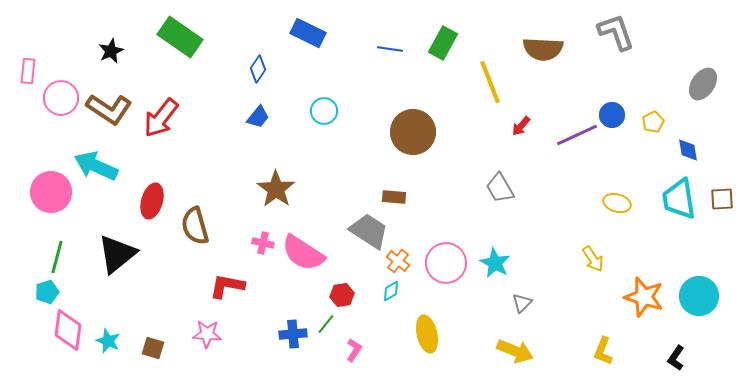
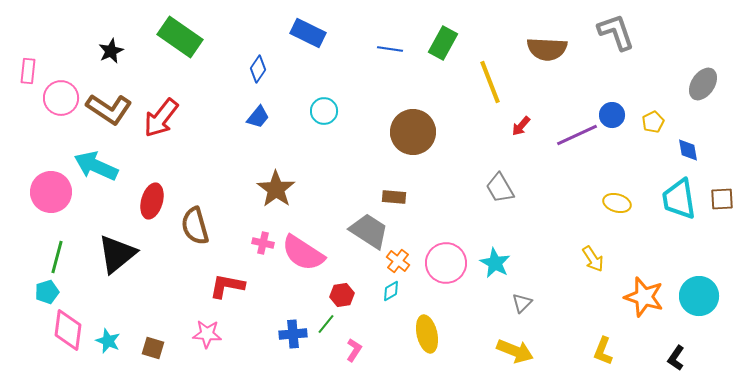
brown semicircle at (543, 49): moved 4 px right
